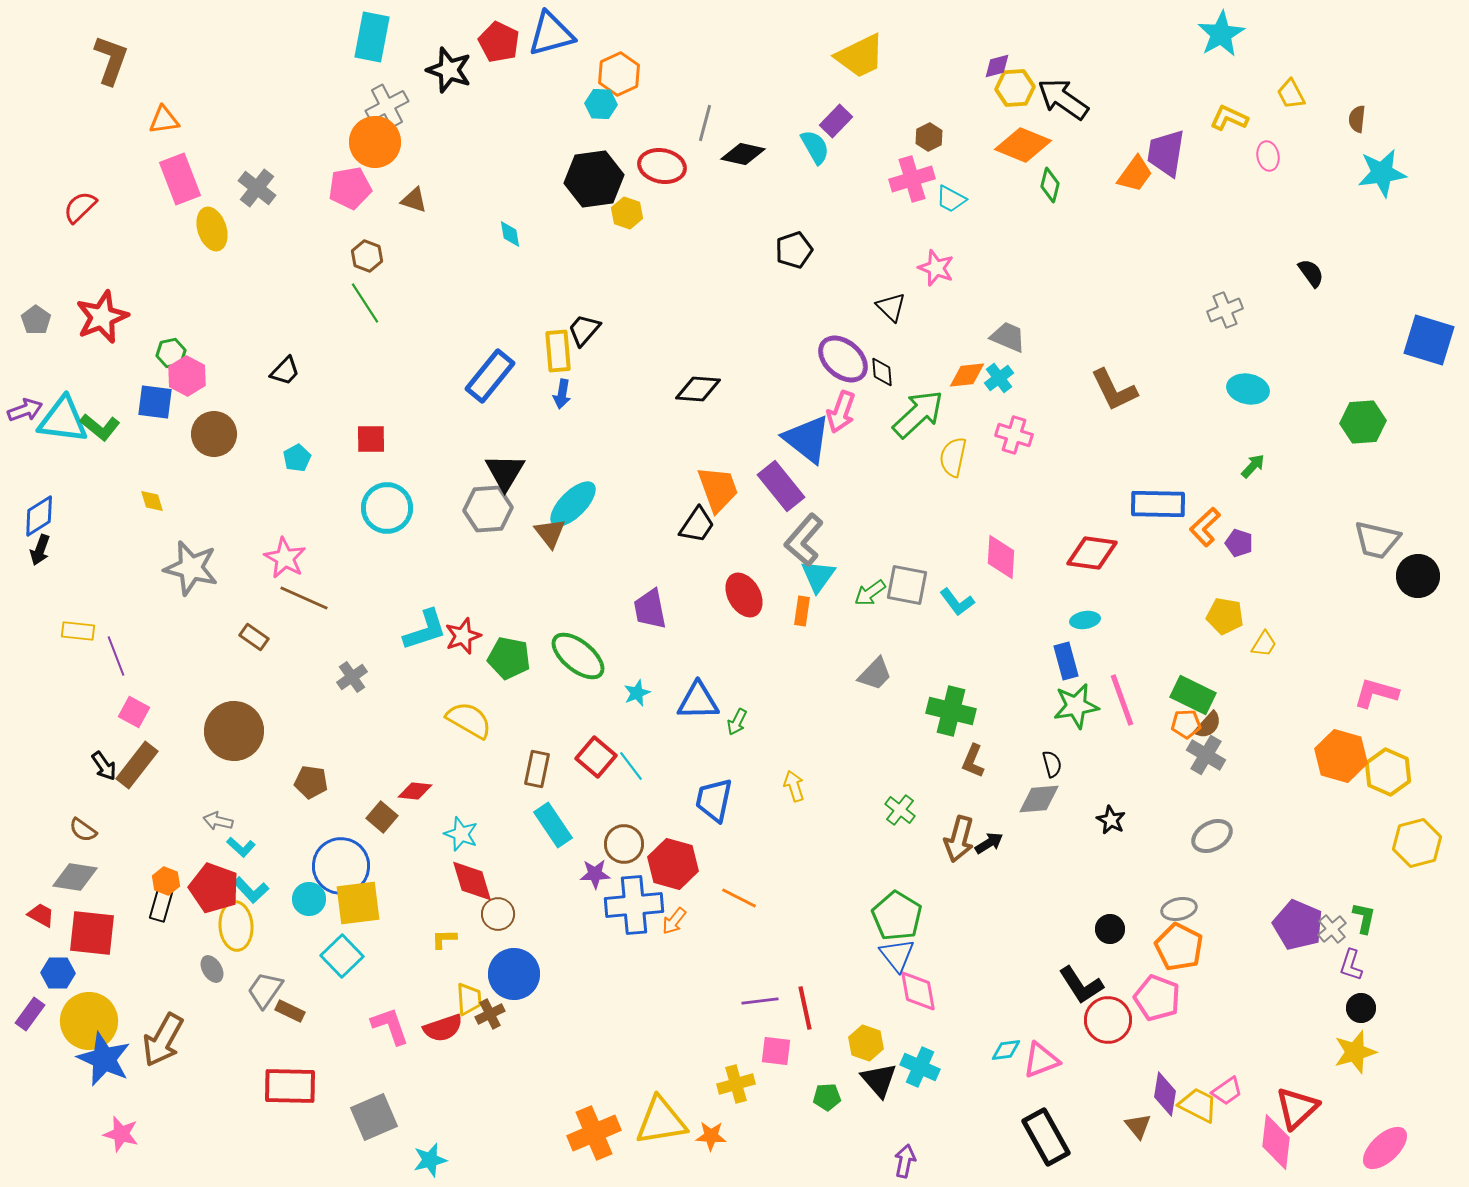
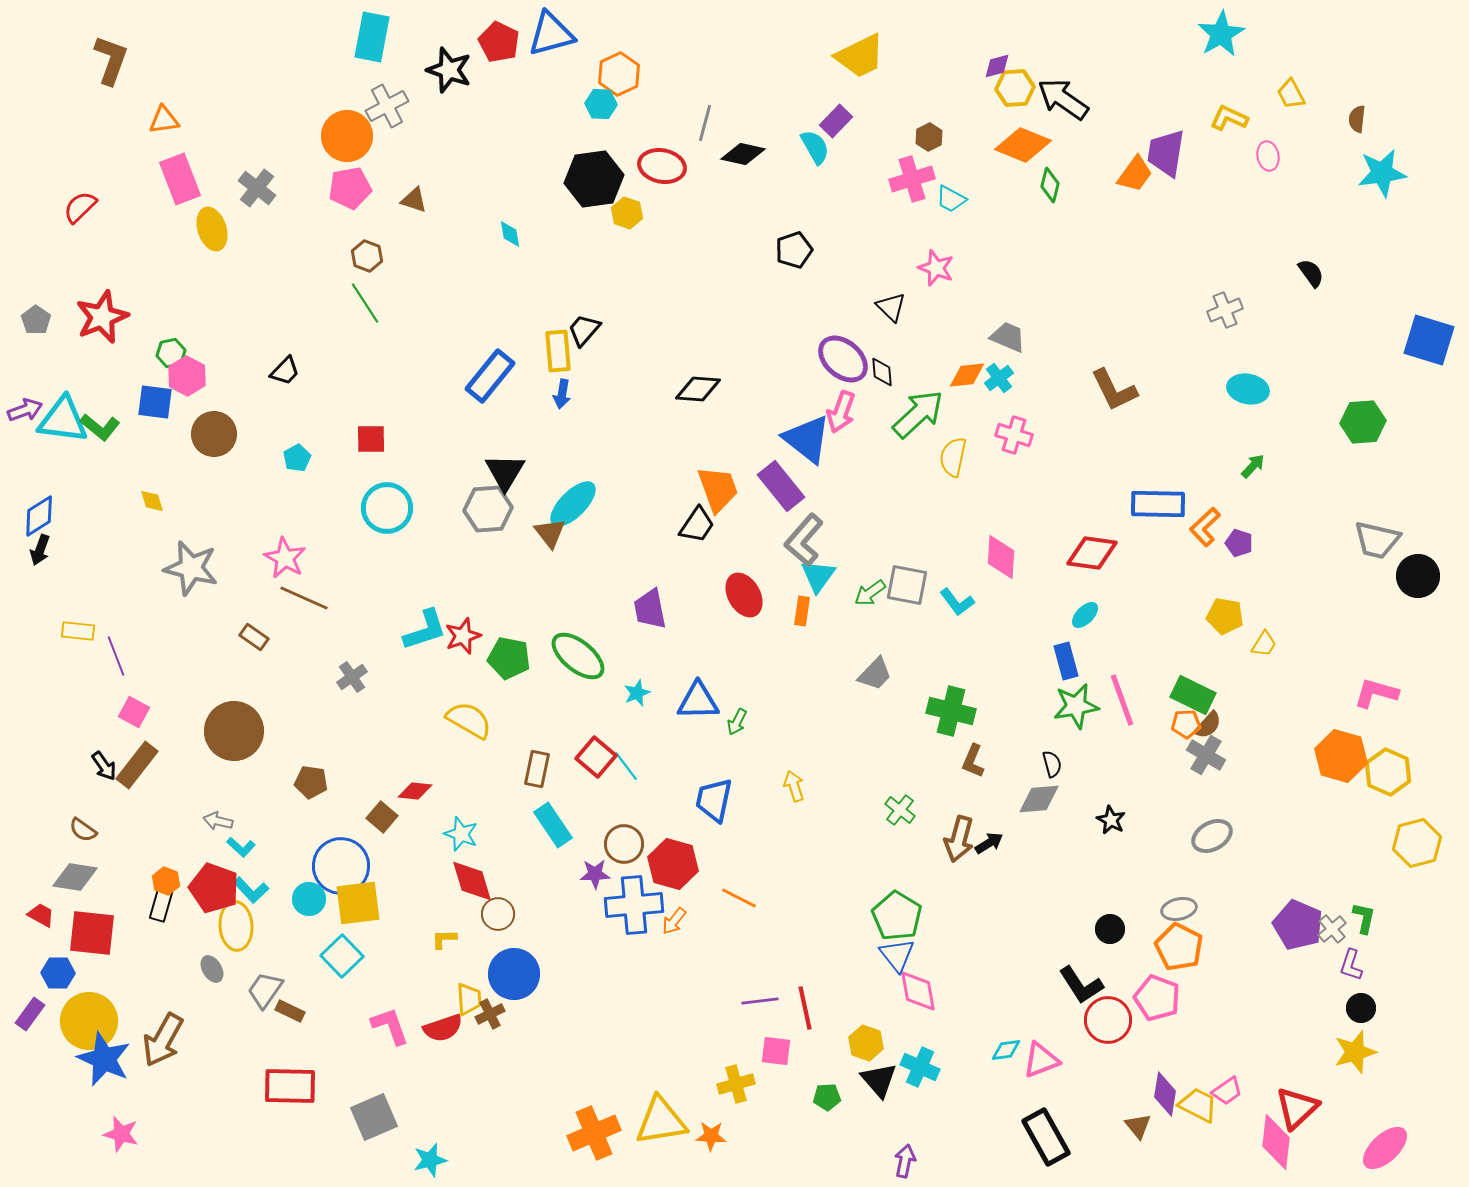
orange circle at (375, 142): moved 28 px left, 6 px up
cyan ellipse at (1085, 620): moved 5 px up; rotated 36 degrees counterclockwise
cyan line at (631, 766): moved 5 px left
